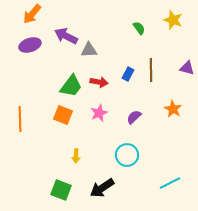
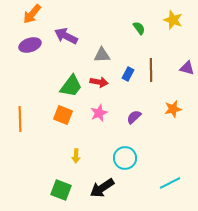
gray triangle: moved 13 px right, 5 px down
orange star: rotated 30 degrees clockwise
cyan circle: moved 2 px left, 3 px down
